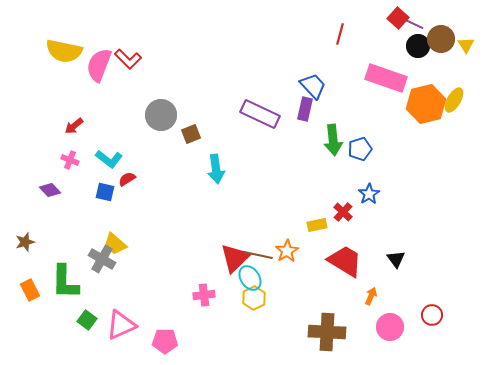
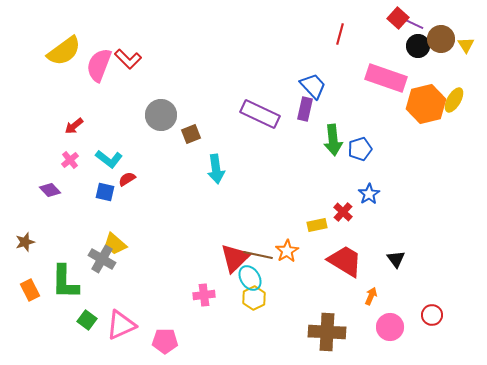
yellow semicircle at (64, 51): rotated 48 degrees counterclockwise
pink cross at (70, 160): rotated 30 degrees clockwise
